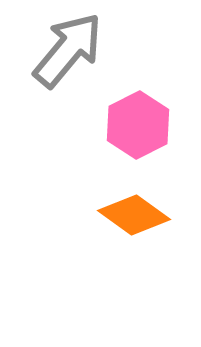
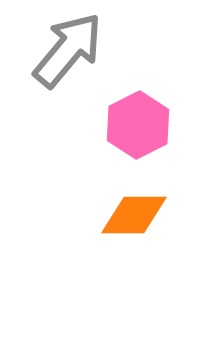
orange diamond: rotated 36 degrees counterclockwise
